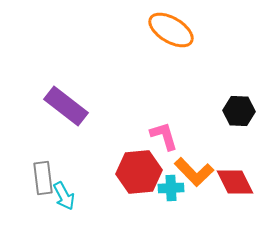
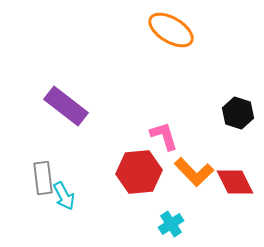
black hexagon: moved 1 px left, 2 px down; rotated 16 degrees clockwise
cyan cross: moved 36 px down; rotated 30 degrees counterclockwise
